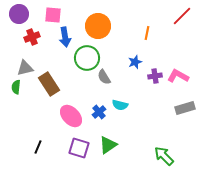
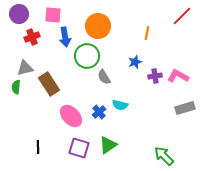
green circle: moved 2 px up
black line: rotated 24 degrees counterclockwise
